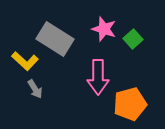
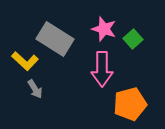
pink arrow: moved 4 px right, 8 px up
